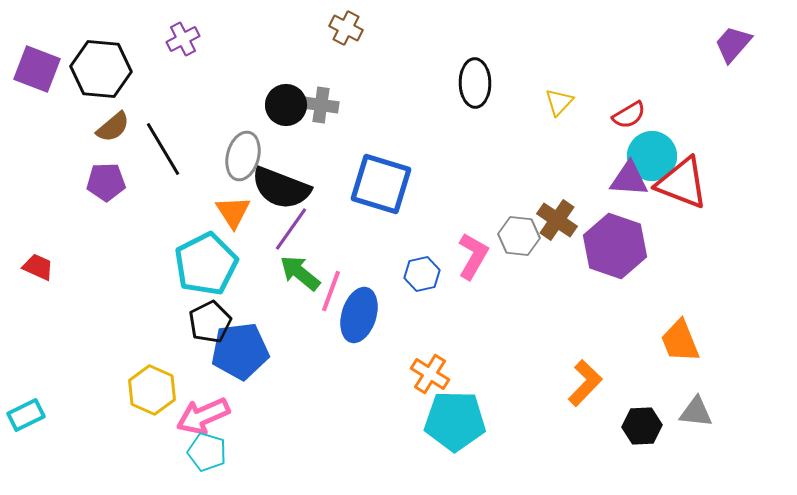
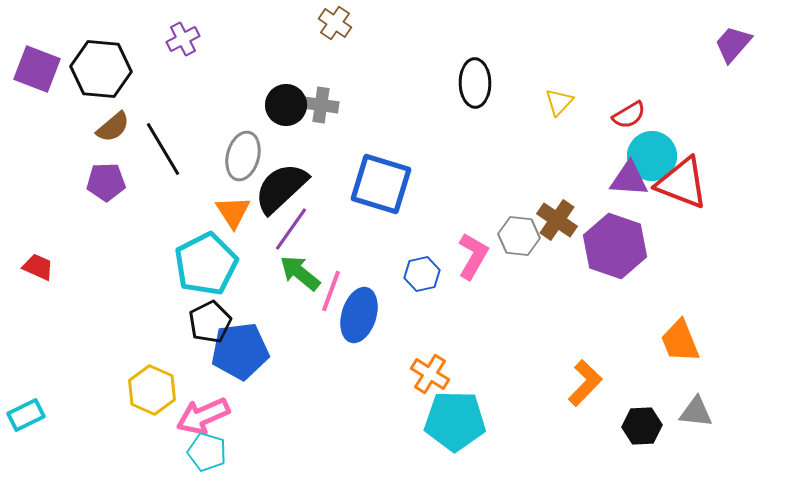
brown cross at (346, 28): moved 11 px left, 5 px up; rotated 8 degrees clockwise
black semicircle at (281, 188): rotated 116 degrees clockwise
